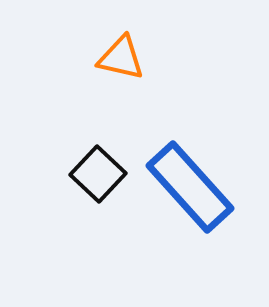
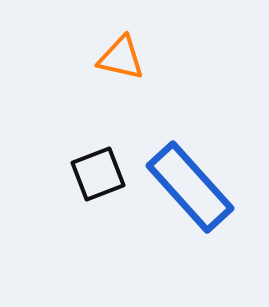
black square: rotated 26 degrees clockwise
